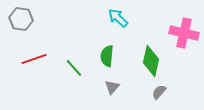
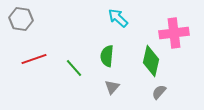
pink cross: moved 10 px left; rotated 20 degrees counterclockwise
